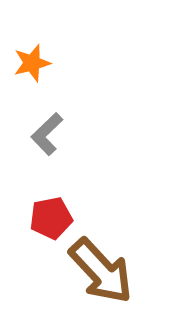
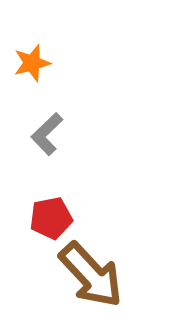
brown arrow: moved 10 px left, 4 px down
